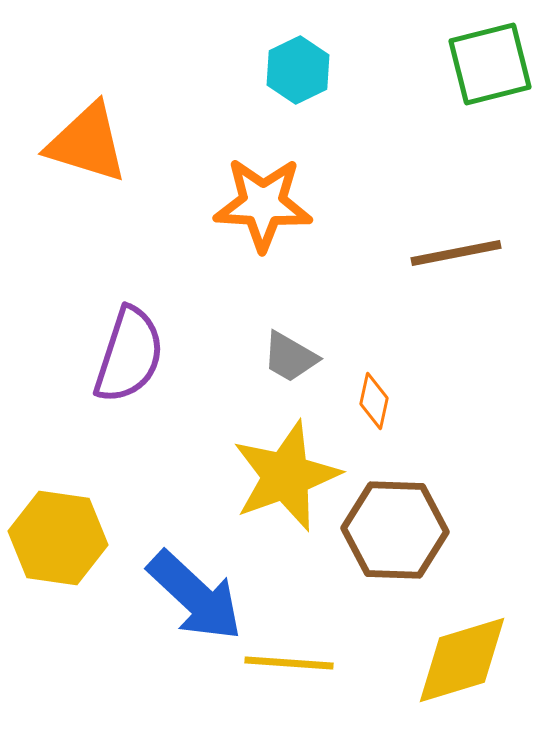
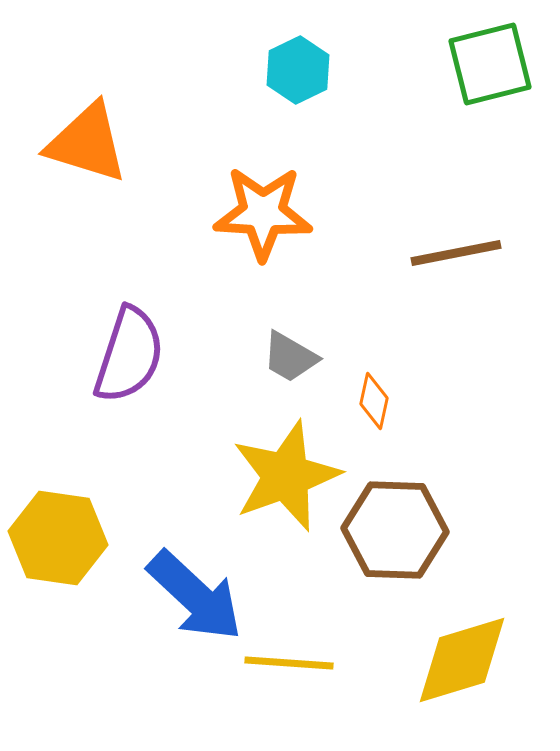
orange star: moved 9 px down
